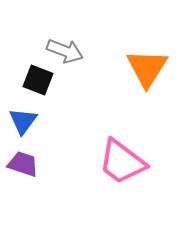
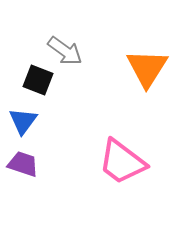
gray arrow: rotated 15 degrees clockwise
